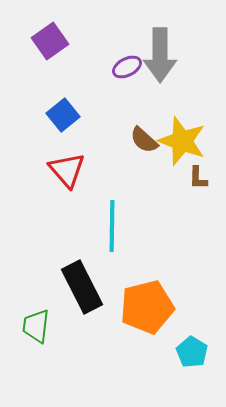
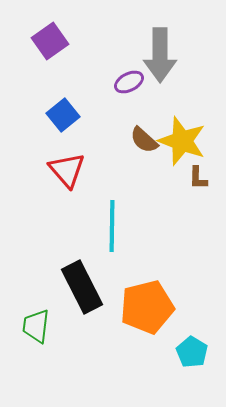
purple ellipse: moved 2 px right, 15 px down
